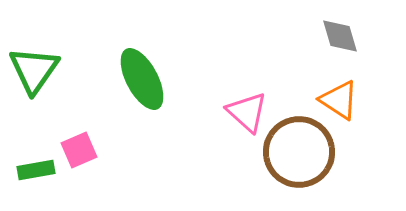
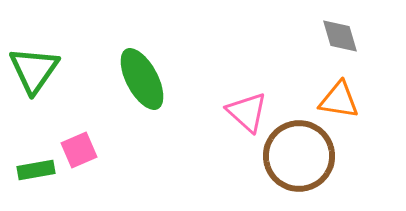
orange triangle: rotated 24 degrees counterclockwise
brown circle: moved 4 px down
